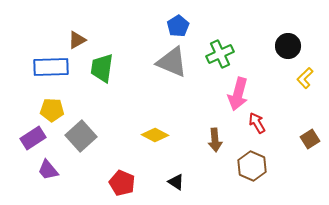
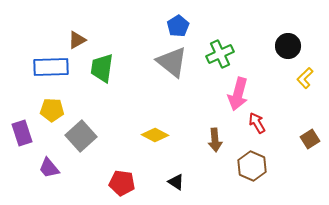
gray triangle: rotated 16 degrees clockwise
purple rectangle: moved 11 px left, 5 px up; rotated 75 degrees counterclockwise
purple trapezoid: moved 1 px right, 2 px up
red pentagon: rotated 15 degrees counterclockwise
